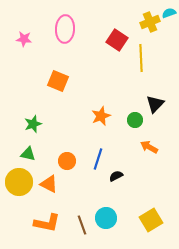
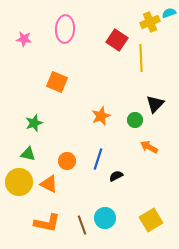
orange square: moved 1 px left, 1 px down
green star: moved 1 px right, 1 px up
cyan circle: moved 1 px left
